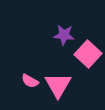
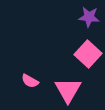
purple star: moved 25 px right, 18 px up
pink triangle: moved 10 px right, 5 px down
